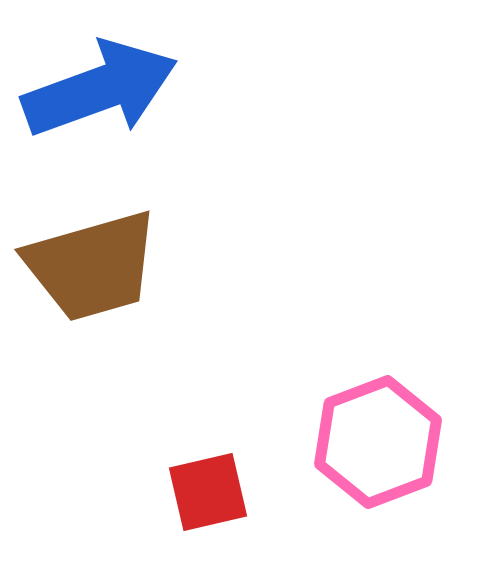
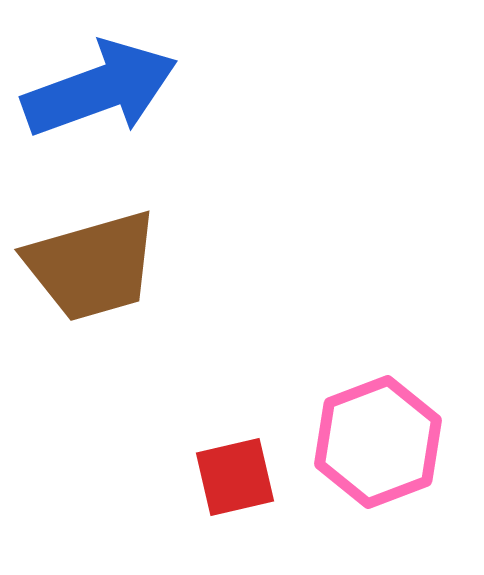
red square: moved 27 px right, 15 px up
